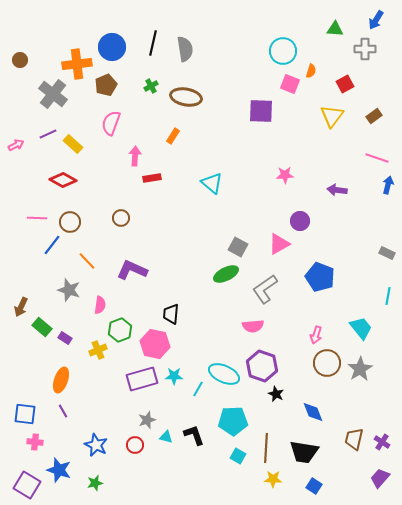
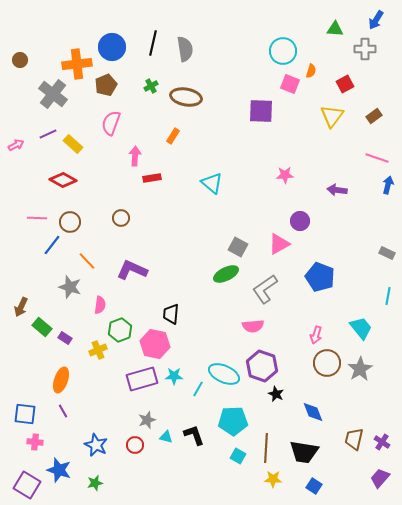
gray star at (69, 290): moved 1 px right, 3 px up
